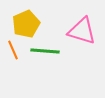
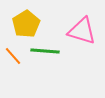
yellow pentagon: rotated 8 degrees counterclockwise
orange line: moved 6 px down; rotated 18 degrees counterclockwise
